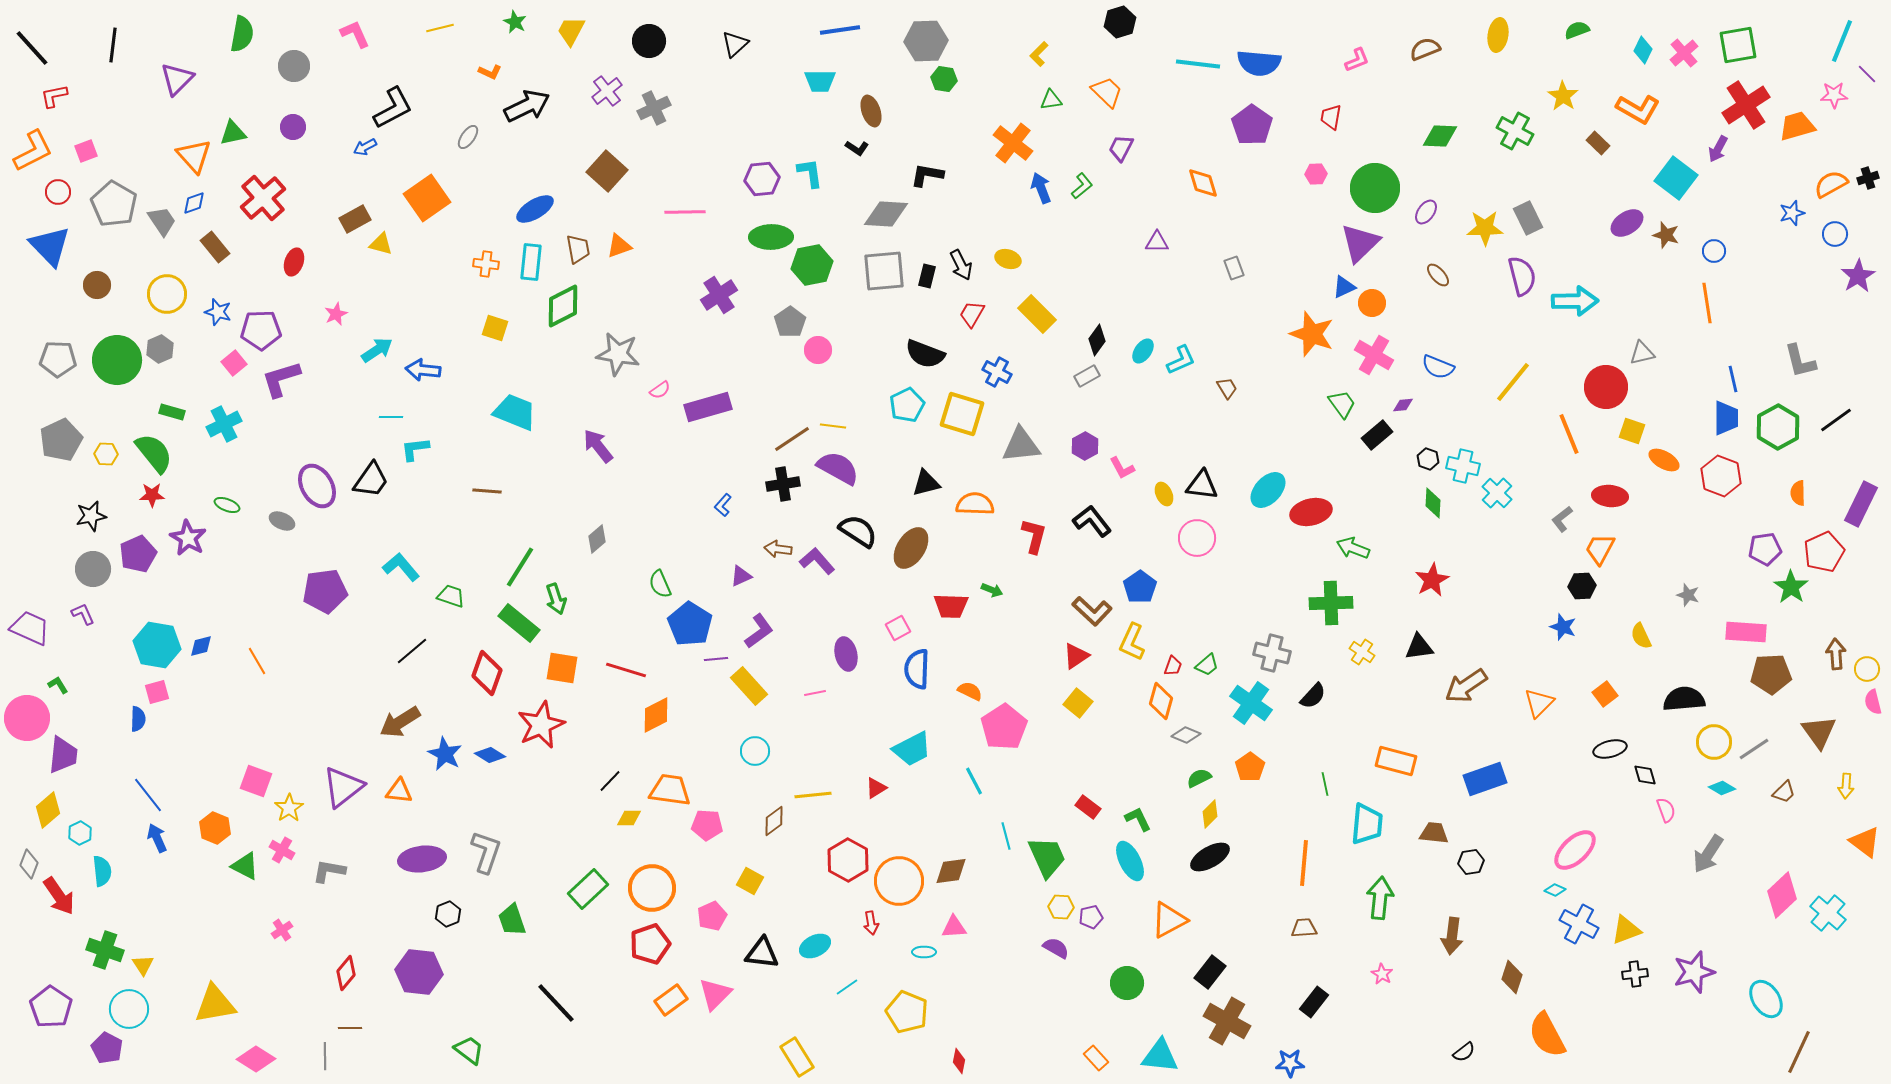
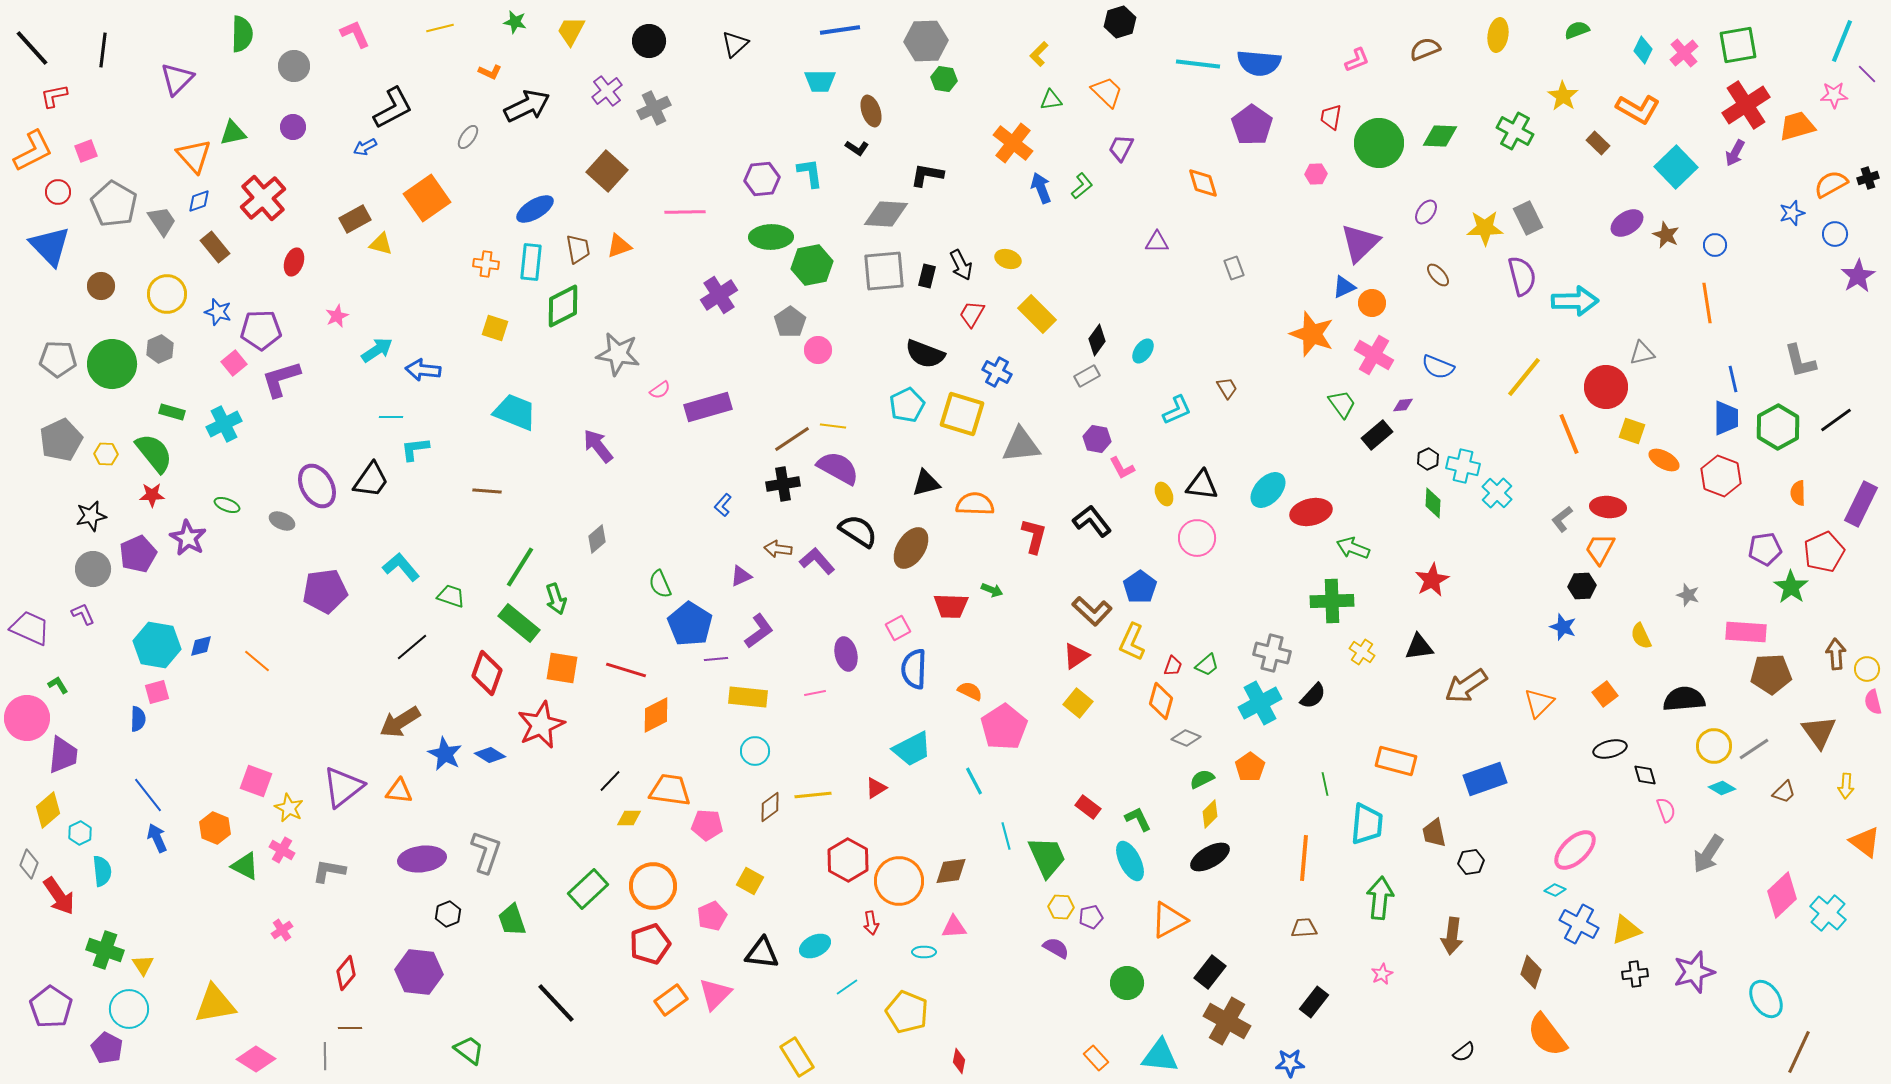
green star at (515, 22): rotated 15 degrees counterclockwise
green semicircle at (242, 34): rotated 9 degrees counterclockwise
black line at (113, 45): moved 10 px left, 5 px down
purple arrow at (1718, 149): moved 17 px right, 4 px down
cyan square at (1676, 178): moved 11 px up; rotated 9 degrees clockwise
green circle at (1375, 188): moved 4 px right, 45 px up
blue diamond at (194, 203): moved 5 px right, 2 px up
brown star at (1666, 235): rotated 8 degrees clockwise
blue circle at (1714, 251): moved 1 px right, 6 px up
brown circle at (97, 285): moved 4 px right, 1 px down
pink star at (336, 314): moved 1 px right, 2 px down
green circle at (117, 360): moved 5 px left, 4 px down
cyan L-shape at (1181, 360): moved 4 px left, 50 px down
yellow line at (1513, 382): moved 11 px right, 5 px up
purple hexagon at (1085, 446): moved 12 px right, 7 px up; rotated 20 degrees counterclockwise
black hexagon at (1428, 459): rotated 15 degrees clockwise
red ellipse at (1610, 496): moved 2 px left, 11 px down
green cross at (1331, 603): moved 1 px right, 2 px up
black line at (412, 651): moved 4 px up
orange line at (257, 661): rotated 20 degrees counterclockwise
blue semicircle at (917, 669): moved 3 px left
yellow rectangle at (749, 686): moved 1 px left, 11 px down; rotated 42 degrees counterclockwise
cyan cross at (1251, 703): moved 9 px right; rotated 27 degrees clockwise
gray diamond at (1186, 735): moved 3 px down
yellow circle at (1714, 742): moved 4 px down
green semicircle at (1199, 778): moved 3 px right, 1 px down
yellow star at (289, 808): rotated 12 degrees counterclockwise
brown diamond at (774, 821): moved 4 px left, 14 px up
brown trapezoid at (1434, 833): rotated 108 degrees counterclockwise
orange line at (1304, 863): moved 5 px up
orange circle at (652, 888): moved 1 px right, 2 px up
pink star at (1382, 974): rotated 15 degrees clockwise
brown diamond at (1512, 977): moved 19 px right, 5 px up
orange semicircle at (1547, 1035): rotated 9 degrees counterclockwise
